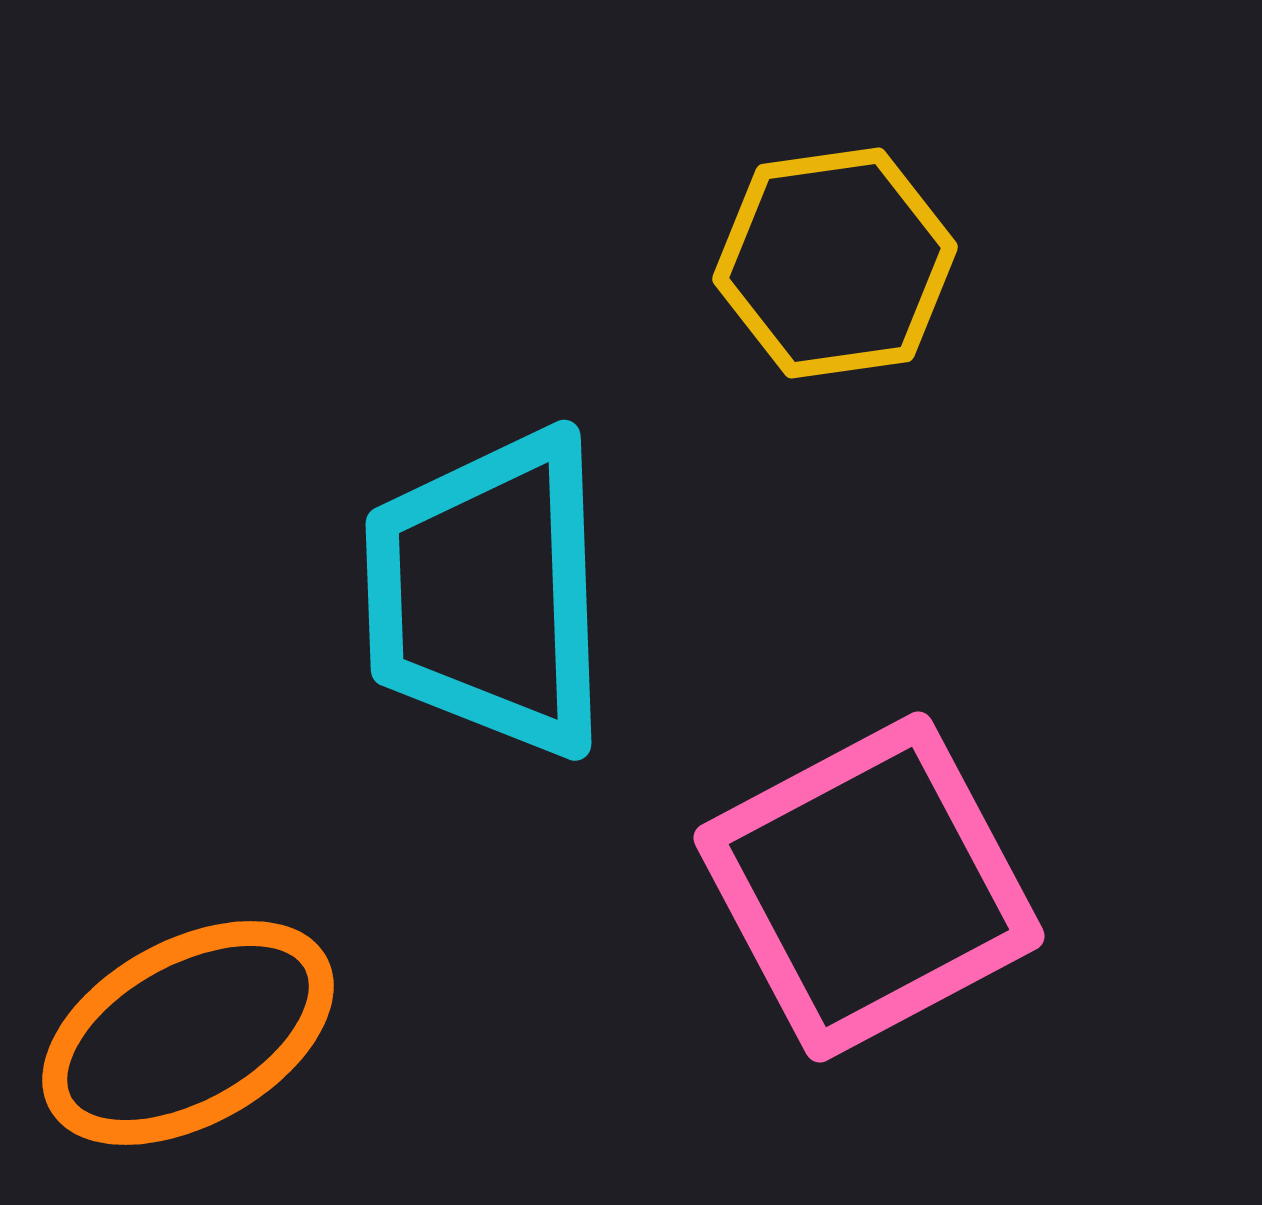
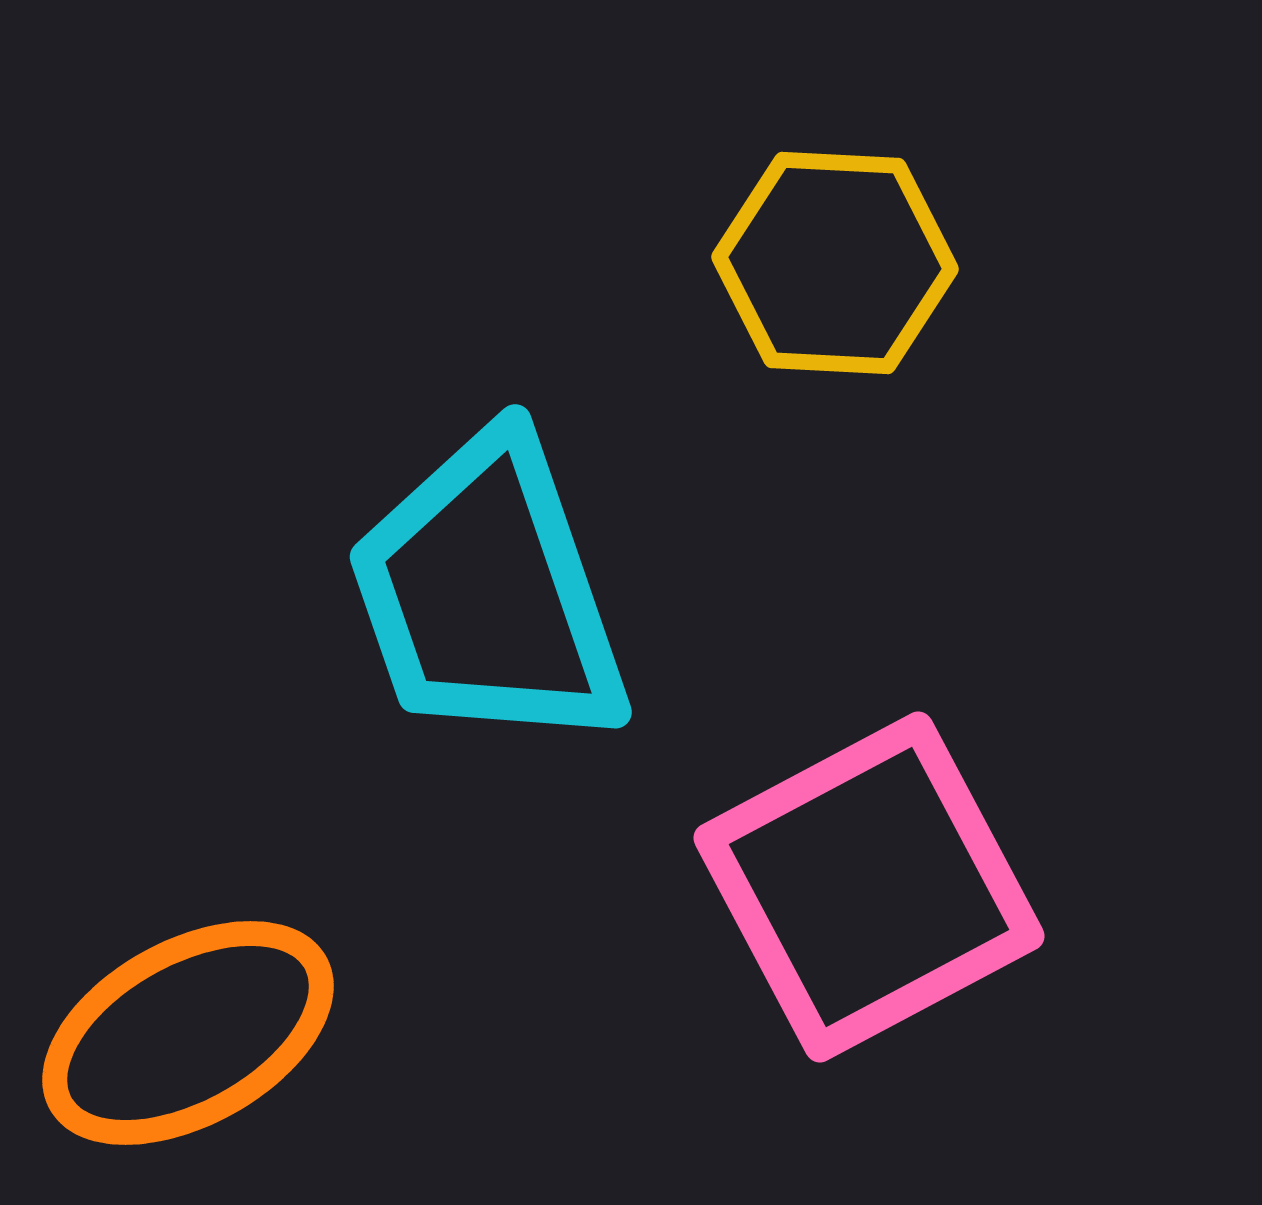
yellow hexagon: rotated 11 degrees clockwise
cyan trapezoid: rotated 17 degrees counterclockwise
